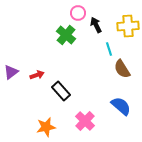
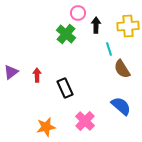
black arrow: rotated 28 degrees clockwise
green cross: moved 1 px up
red arrow: rotated 72 degrees counterclockwise
black rectangle: moved 4 px right, 3 px up; rotated 18 degrees clockwise
